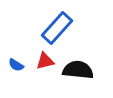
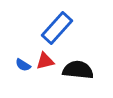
blue semicircle: moved 7 px right
